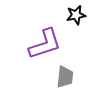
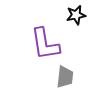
purple L-shape: rotated 99 degrees clockwise
